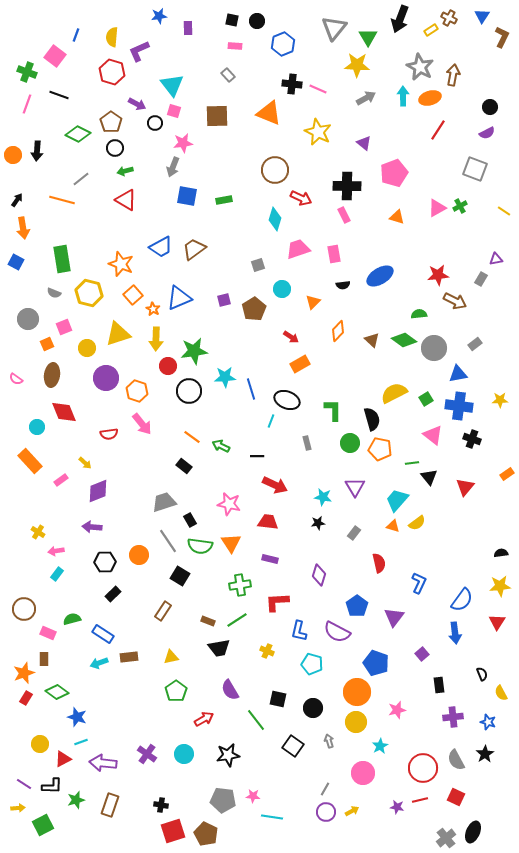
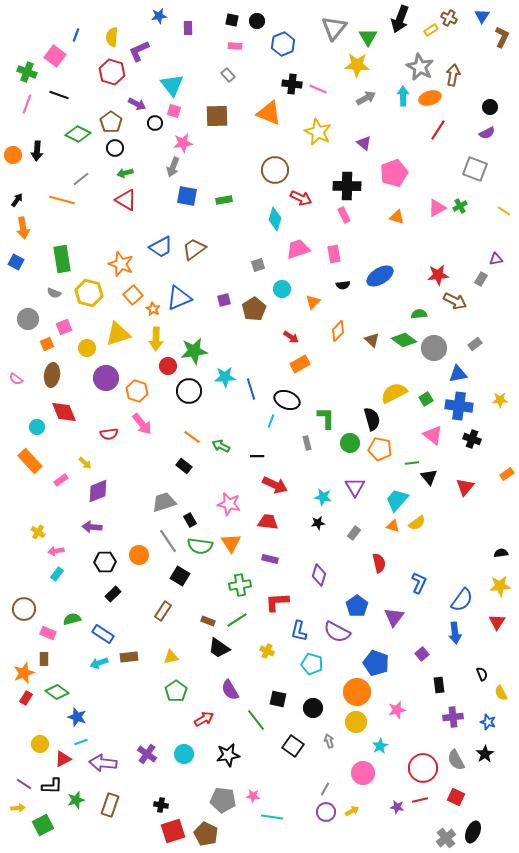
green arrow at (125, 171): moved 2 px down
green L-shape at (333, 410): moved 7 px left, 8 px down
black trapezoid at (219, 648): rotated 45 degrees clockwise
